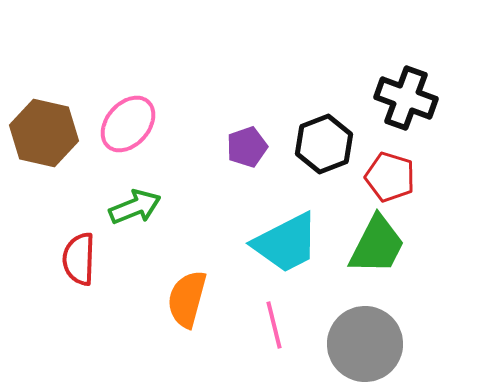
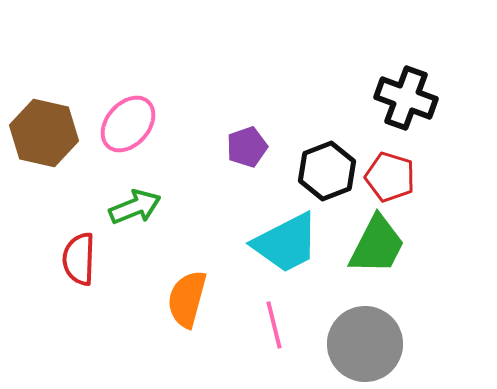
black hexagon: moved 3 px right, 27 px down
